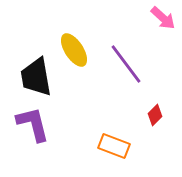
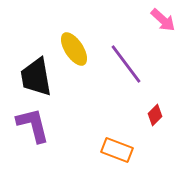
pink arrow: moved 2 px down
yellow ellipse: moved 1 px up
purple L-shape: moved 1 px down
orange rectangle: moved 3 px right, 4 px down
